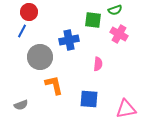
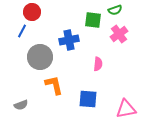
red circle: moved 3 px right
pink cross: rotated 24 degrees clockwise
blue square: moved 1 px left
